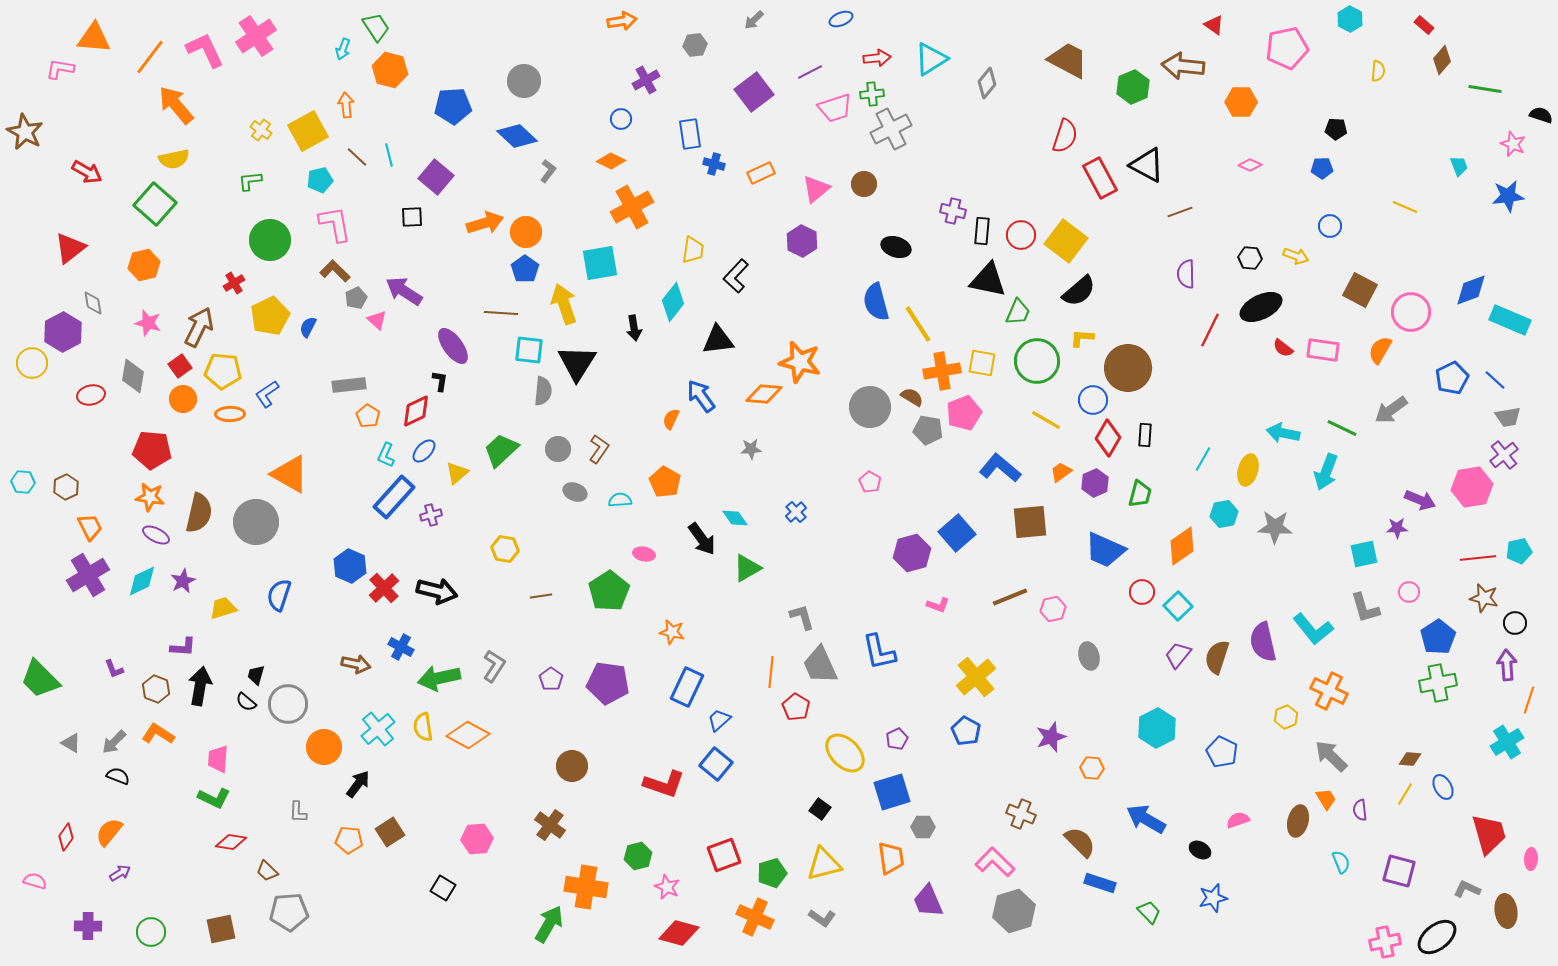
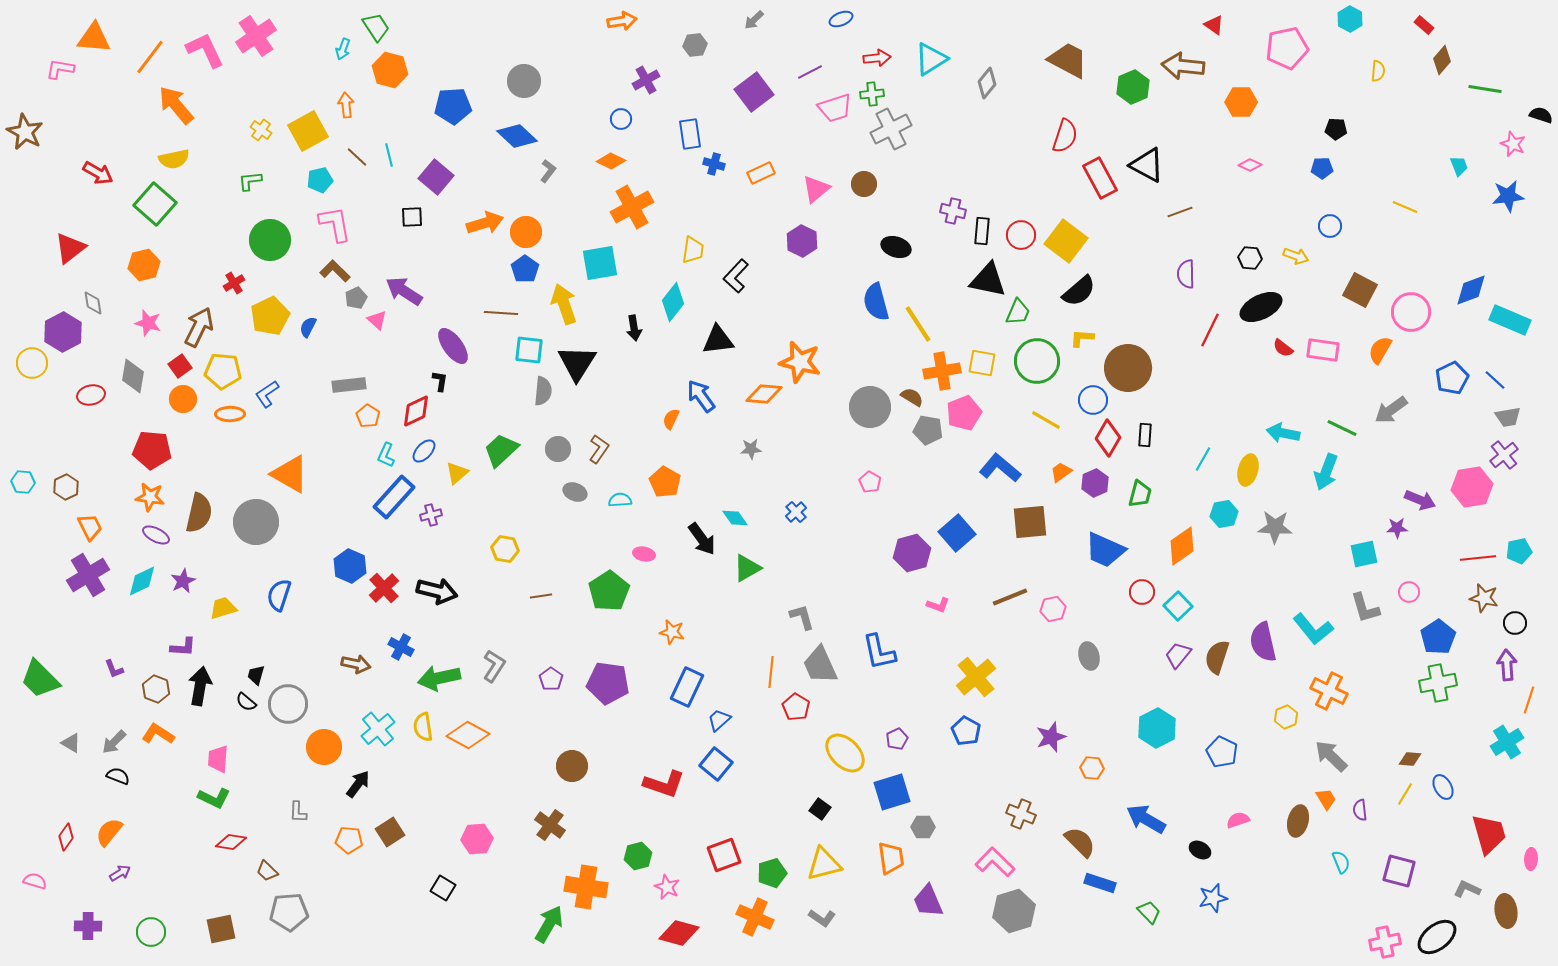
red arrow at (87, 172): moved 11 px right, 1 px down
